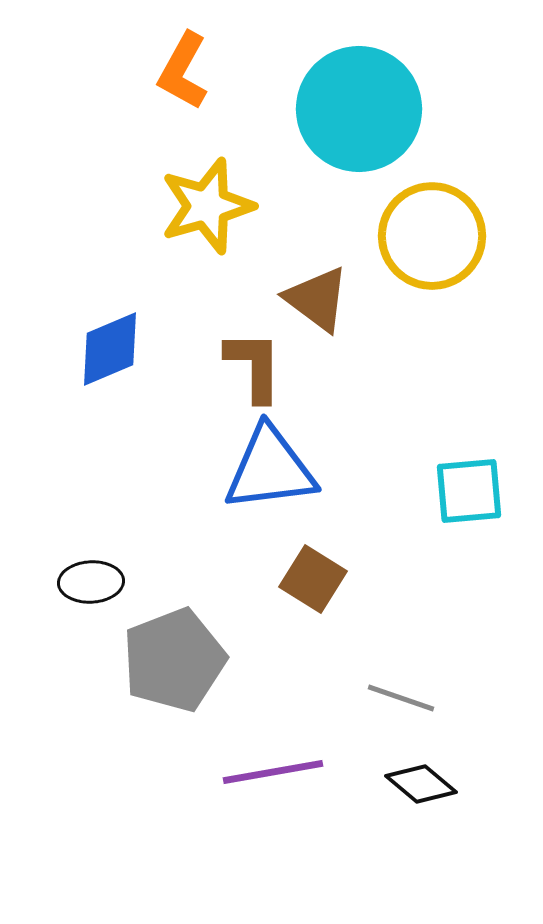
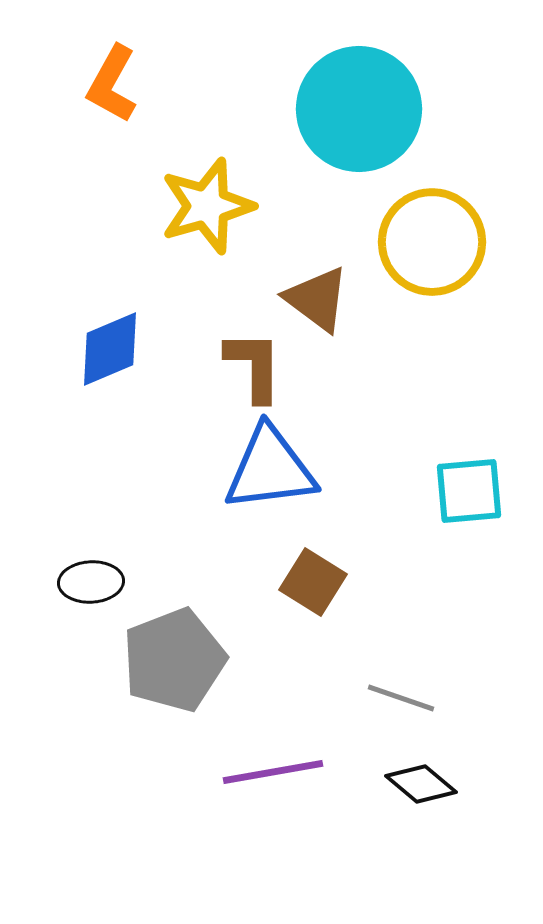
orange L-shape: moved 71 px left, 13 px down
yellow circle: moved 6 px down
brown square: moved 3 px down
